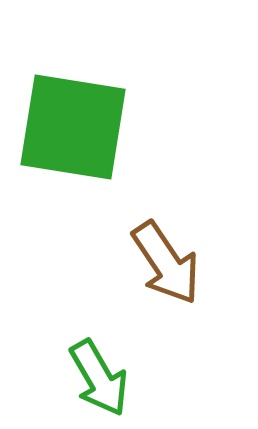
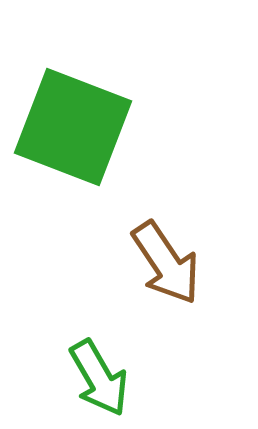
green square: rotated 12 degrees clockwise
